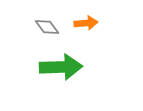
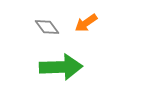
orange arrow: rotated 150 degrees clockwise
